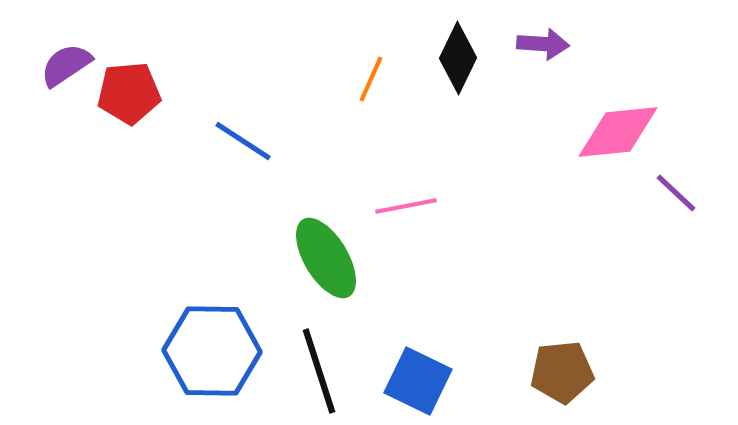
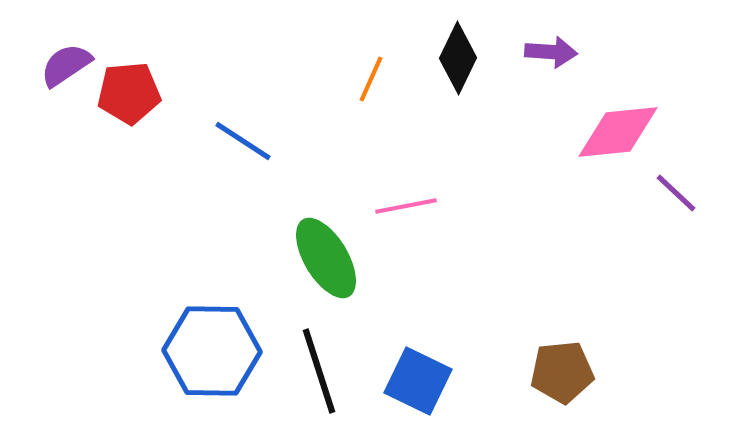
purple arrow: moved 8 px right, 8 px down
